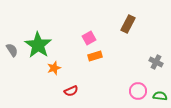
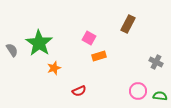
pink square: rotated 32 degrees counterclockwise
green star: moved 1 px right, 2 px up
orange rectangle: moved 4 px right
red semicircle: moved 8 px right
